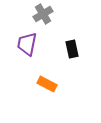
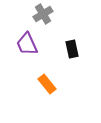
purple trapezoid: rotated 35 degrees counterclockwise
orange rectangle: rotated 24 degrees clockwise
